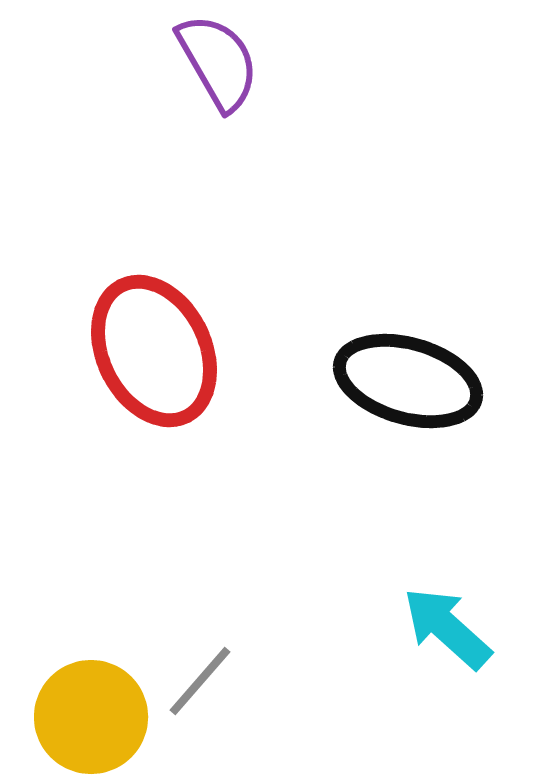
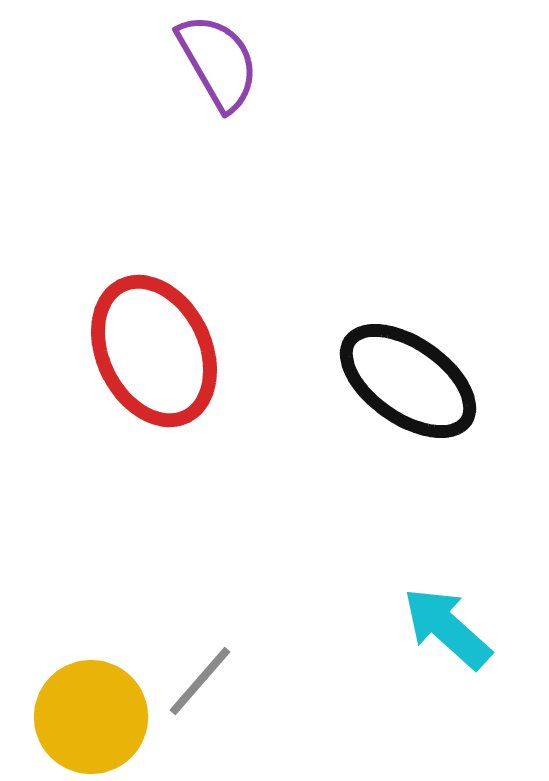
black ellipse: rotated 19 degrees clockwise
